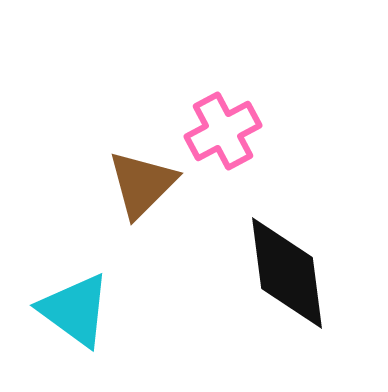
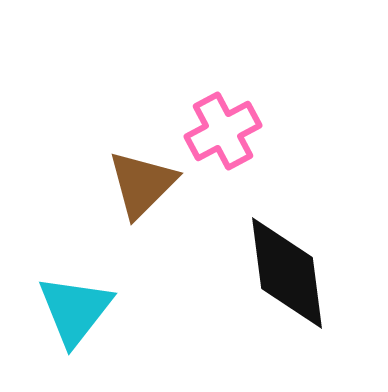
cyan triangle: rotated 32 degrees clockwise
